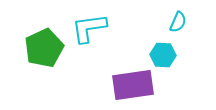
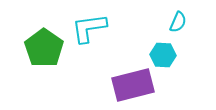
green pentagon: rotated 12 degrees counterclockwise
purple rectangle: rotated 6 degrees counterclockwise
